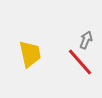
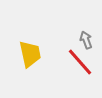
gray arrow: rotated 42 degrees counterclockwise
